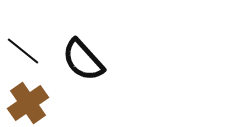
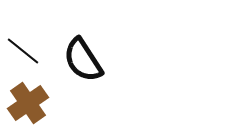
black semicircle: rotated 9 degrees clockwise
